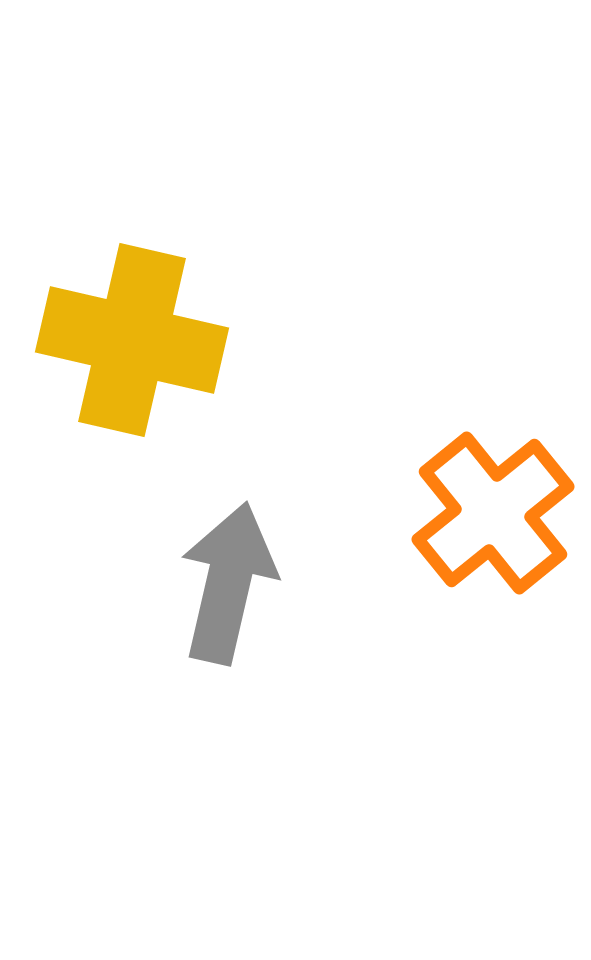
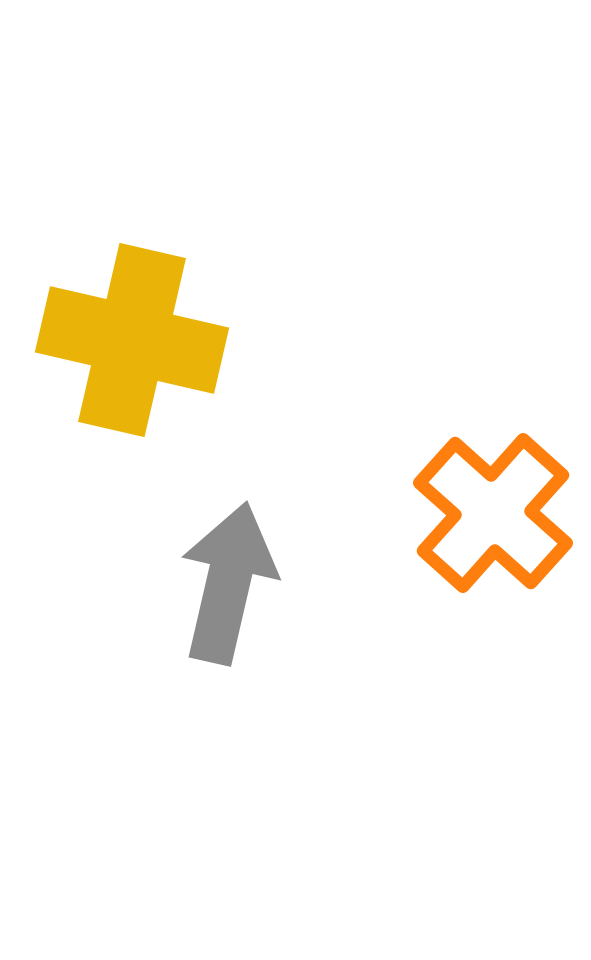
orange cross: rotated 9 degrees counterclockwise
